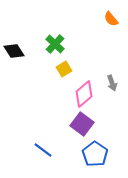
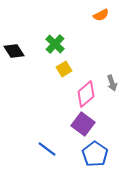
orange semicircle: moved 10 px left, 4 px up; rotated 77 degrees counterclockwise
pink diamond: moved 2 px right
purple square: moved 1 px right
blue line: moved 4 px right, 1 px up
